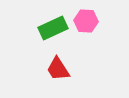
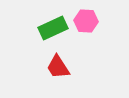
red trapezoid: moved 2 px up
